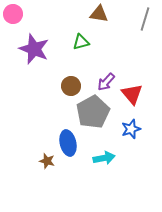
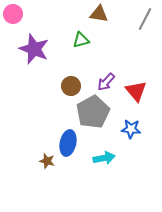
gray line: rotated 10 degrees clockwise
green triangle: moved 2 px up
red triangle: moved 4 px right, 3 px up
blue star: rotated 24 degrees clockwise
blue ellipse: rotated 25 degrees clockwise
